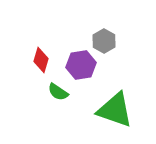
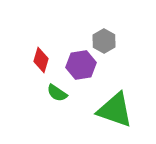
green semicircle: moved 1 px left, 1 px down
